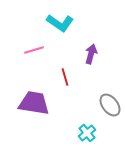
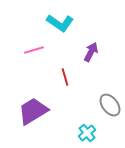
purple arrow: moved 2 px up; rotated 12 degrees clockwise
purple trapezoid: moved 1 px left, 8 px down; rotated 40 degrees counterclockwise
